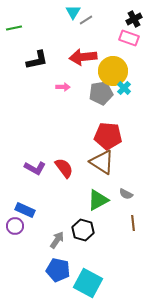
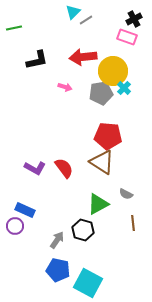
cyan triangle: rotated 14 degrees clockwise
pink rectangle: moved 2 px left, 1 px up
pink arrow: moved 2 px right; rotated 16 degrees clockwise
green triangle: moved 4 px down
